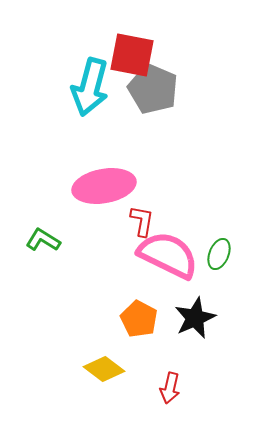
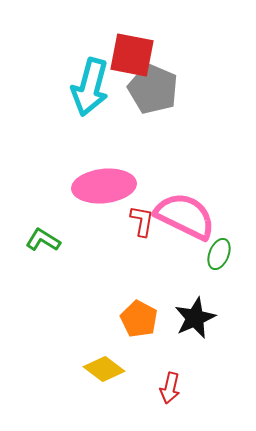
pink ellipse: rotated 4 degrees clockwise
pink semicircle: moved 17 px right, 39 px up
